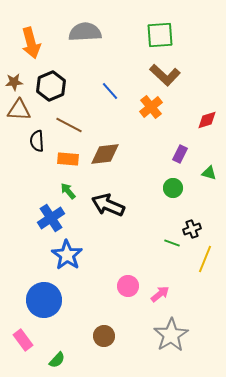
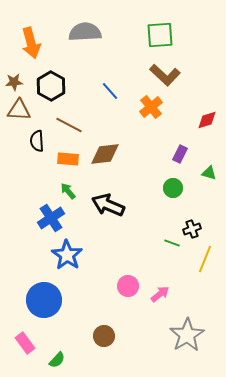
black hexagon: rotated 8 degrees counterclockwise
gray star: moved 16 px right
pink rectangle: moved 2 px right, 3 px down
